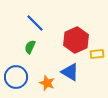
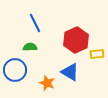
blue line: rotated 18 degrees clockwise
green semicircle: rotated 64 degrees clockwise
blue circle: moved 1 px left, 7 px up
